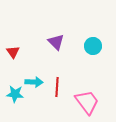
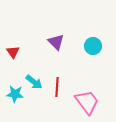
cyan arrow: rotated 36 degrees clockwise
